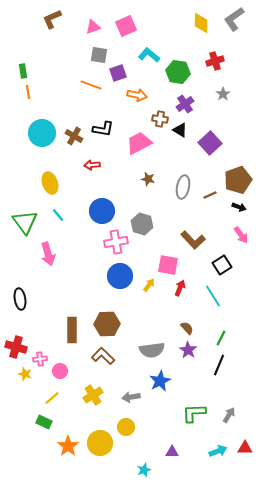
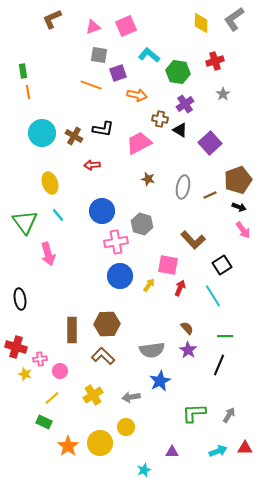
pink arrow at (241, 235): moved 2 px right, 5 px up
green line at (221, 338): moved 4 px right, 2 px up; rotated 63 degrees clockwise
